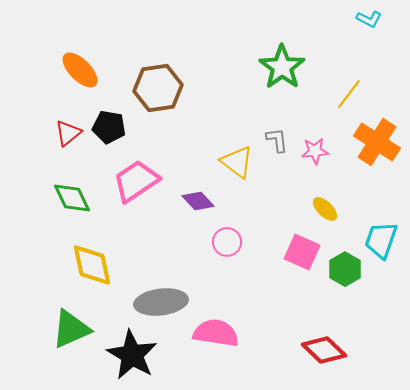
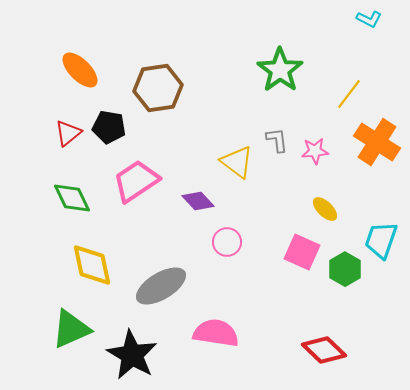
green star: moved 2 px left, 3 px down
gray ellipse: moved 16 px up; rotated 24 degrees counterclockwise
